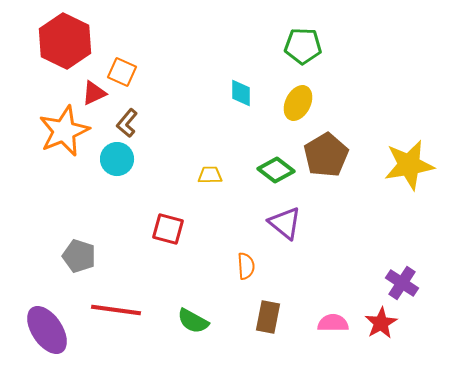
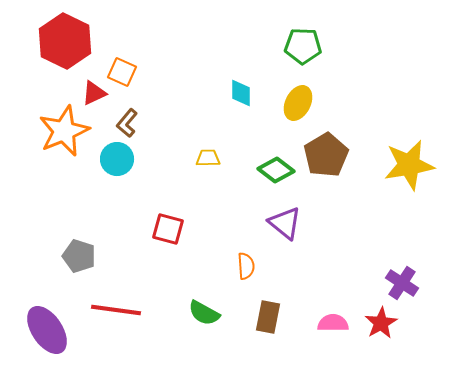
yellow trapezoid: moved 2 px left, 17 px up
green semicircle: moved 11 px right, 8 px up
